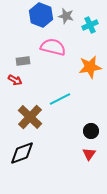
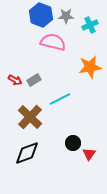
gray star: rotated 14 degrees counterclockwise
pink semicircle: moved 5 px up
gray rectangle: moved 11 px right, 19 px down; rotated 24 degrees counterclockwise
black circle: moved 18 px left, 12 px down
black diamond: moved 5 px right
